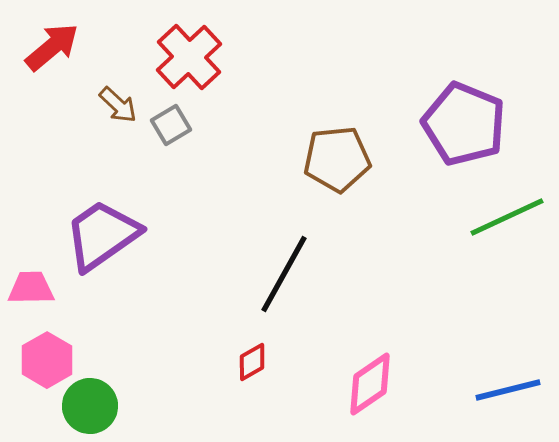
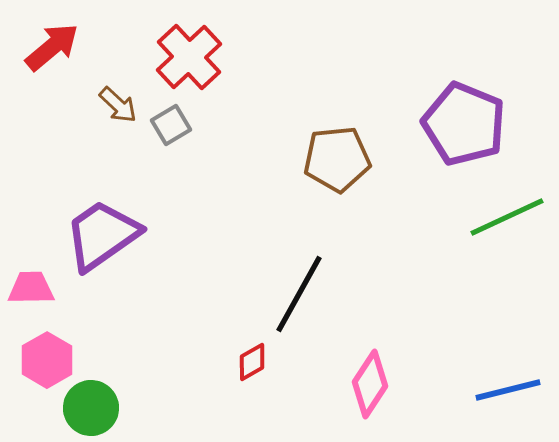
black line: moved 15 px right, 20 px down
pink diamond: rotated 22 degrees counterclockwise
green circle: moved 1 px right, 2 px down
